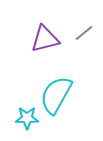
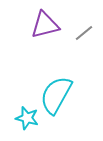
purple triangle: moved 14 px up
cyan star: rotated 15 degrees clockwise
